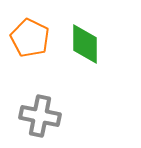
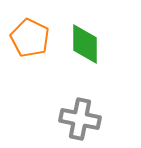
gray cross: moved 40 px right, 3 px down
